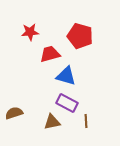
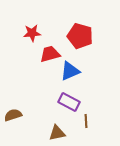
red star: moved 2 px right, 1 px down
blue triangle: moved 4 px right, 5 px up; rotated 40 degrees counterclockwise
purple rectangle: moved 2 px right, 1 px up
brown semicircle: moved 1 px left, 2 px down
brown triangle: moved 5 px right, 11 px down
